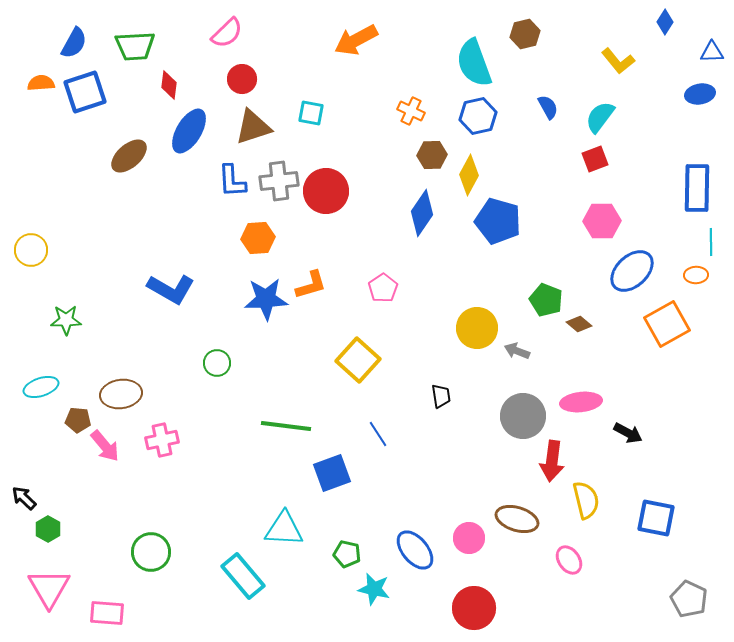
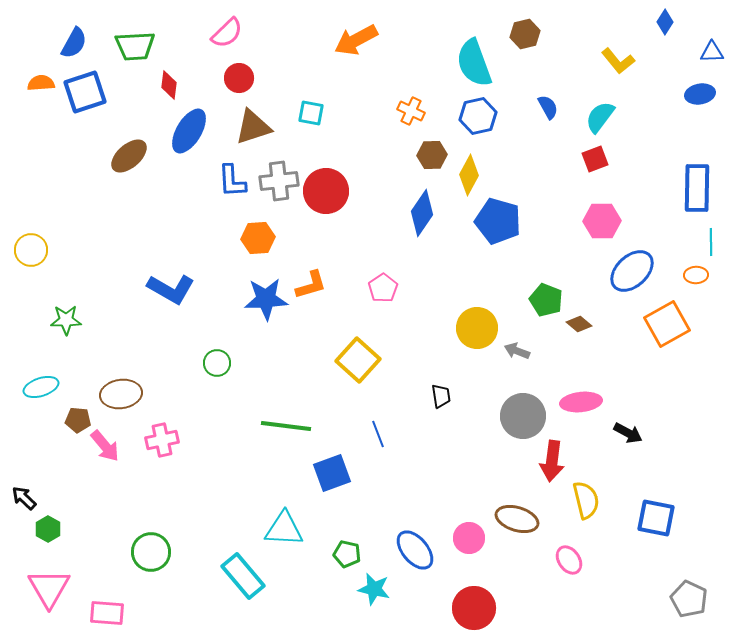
red circle at (242, 79): moved 3 px left, 1 px up
blue line at (378, 434): rotated 12 degrees clockwise
